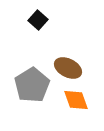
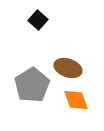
brown ellipse: rotated 8 degrees counterclockwise
